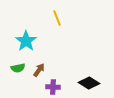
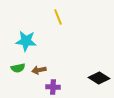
yellow line: moved 1 px right, 1 px up
cyan star: rotated 30 degrees counterclockwise
brown arrow: rotated 136 degrees counterclockwise
black diamond: moved 10 px right, 5 px up
